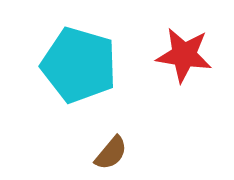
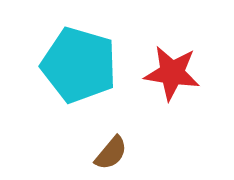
red star: moved 12 px left, 18 px down
